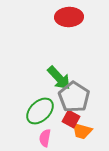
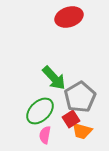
red ellipse: rotated 16 degrees counterclockwise
green arrow: moved 5 px left
gray pentagon: moved 6 px right; rotated 8 degrees clockwise
red square: rotated 30 degrees clockwise
pink semicircle: moved 3 px up
